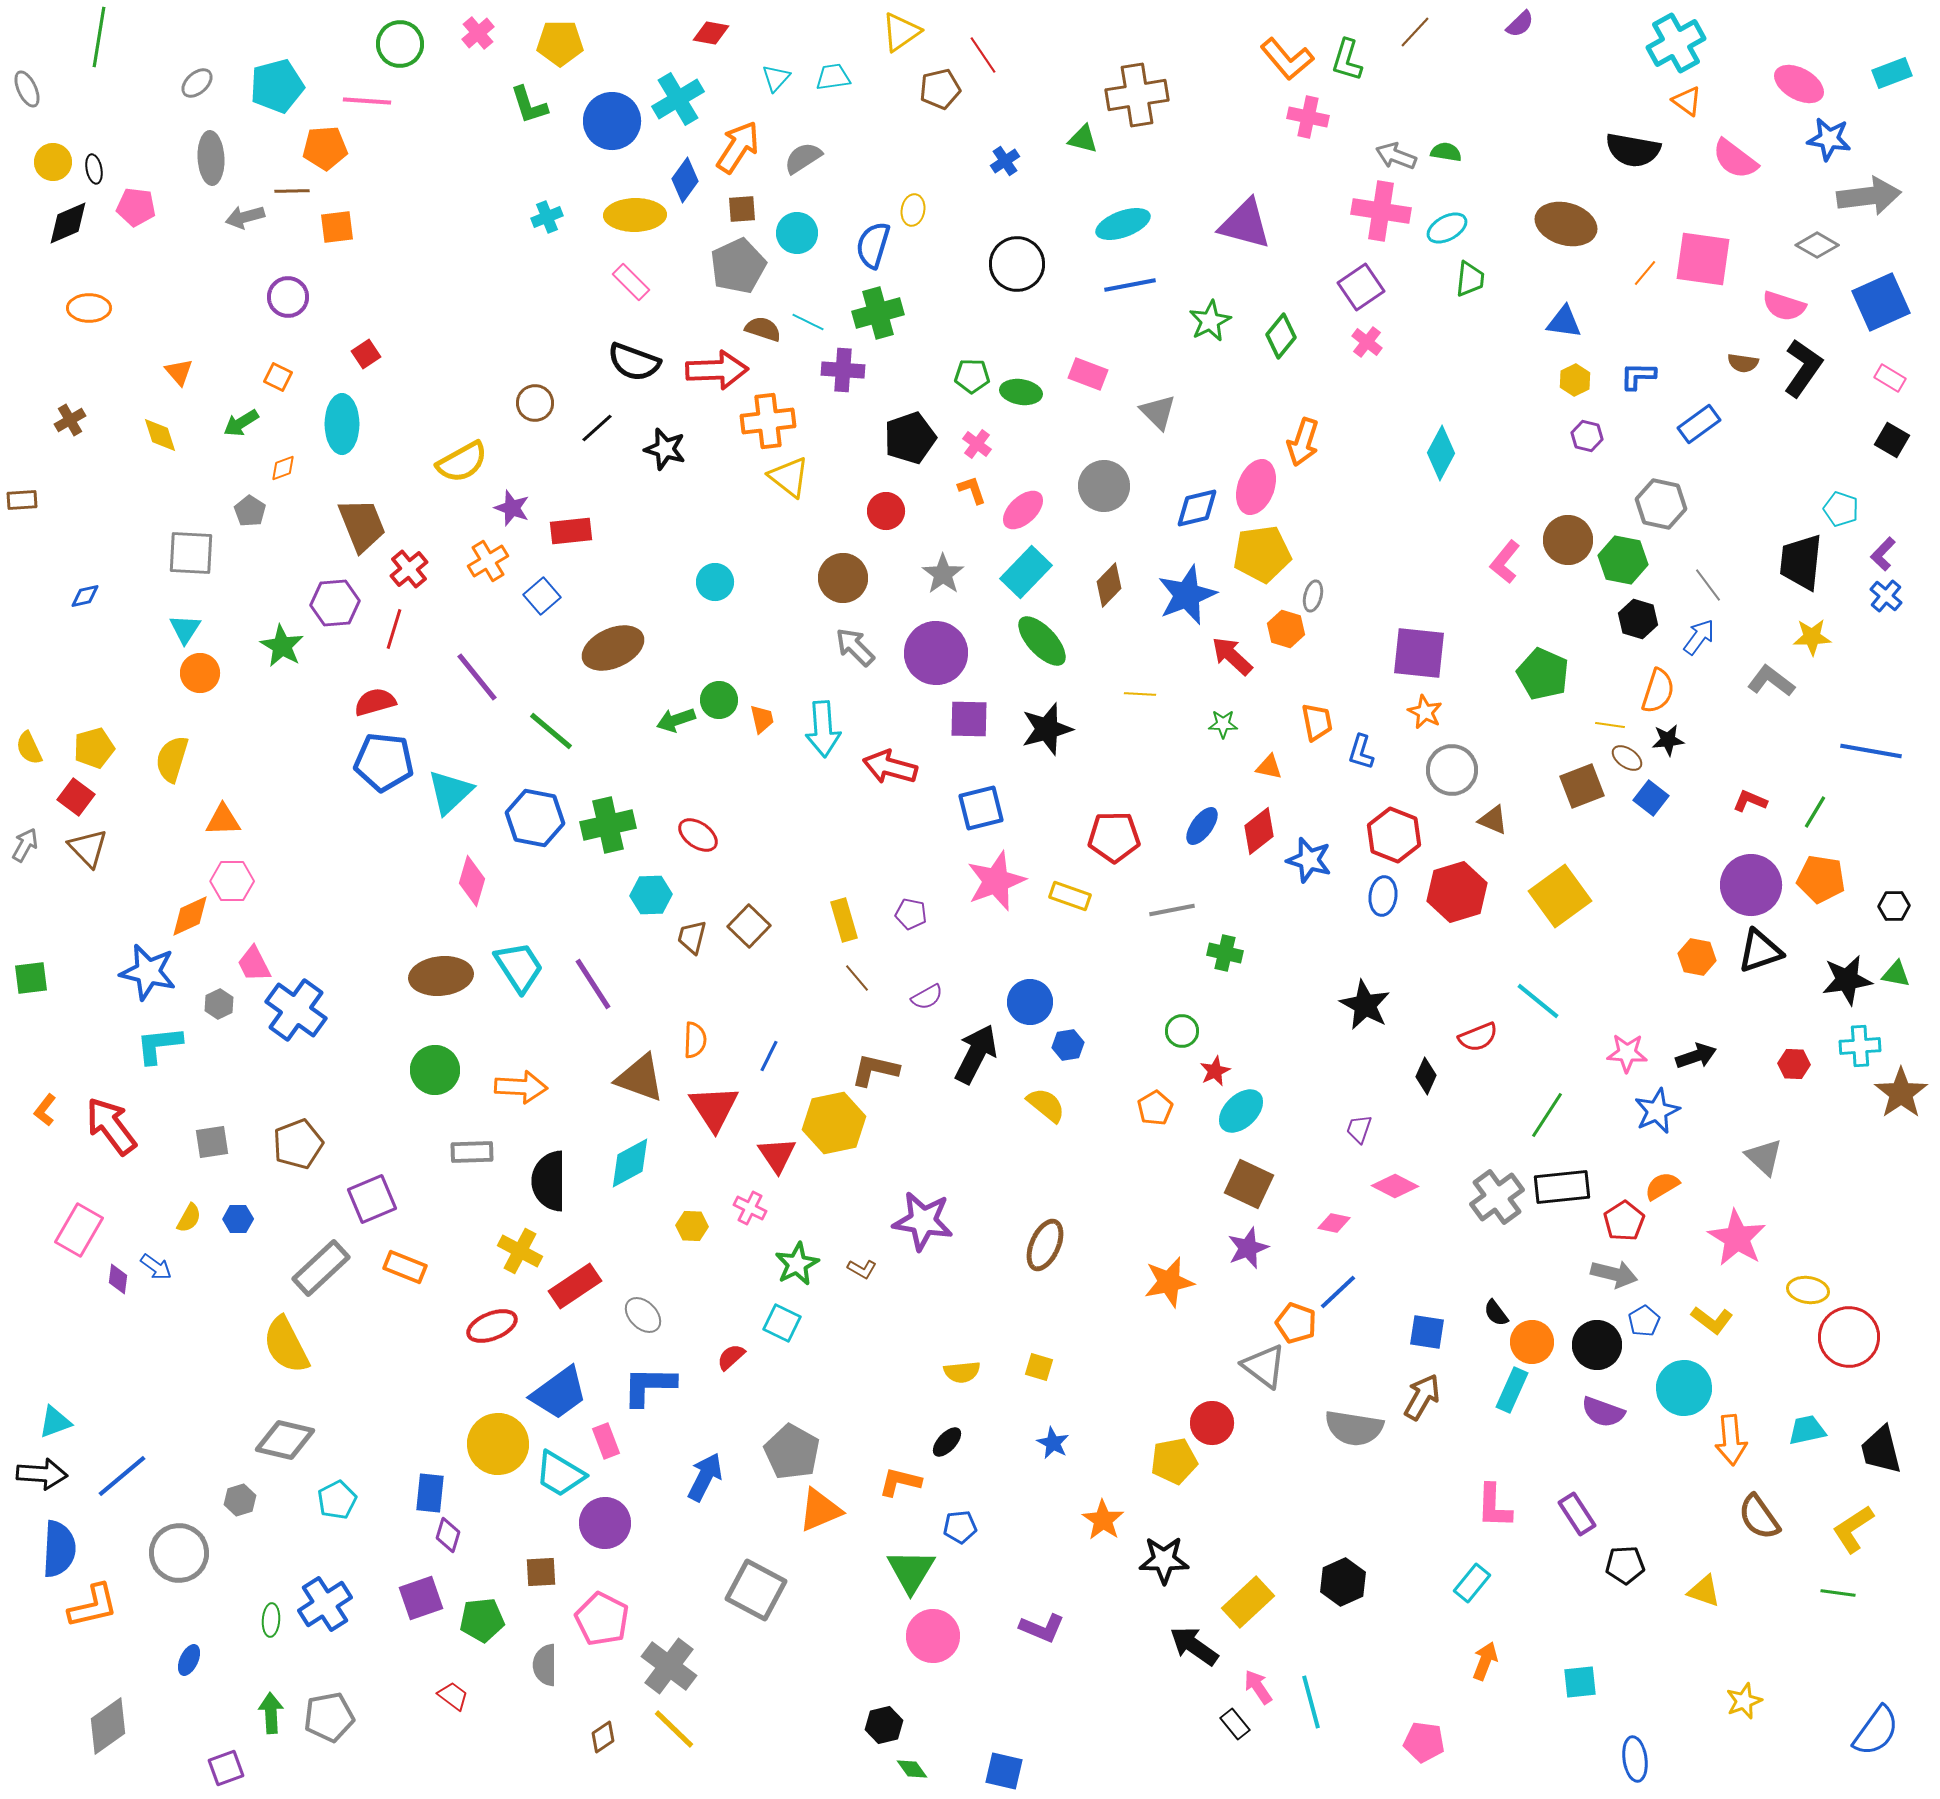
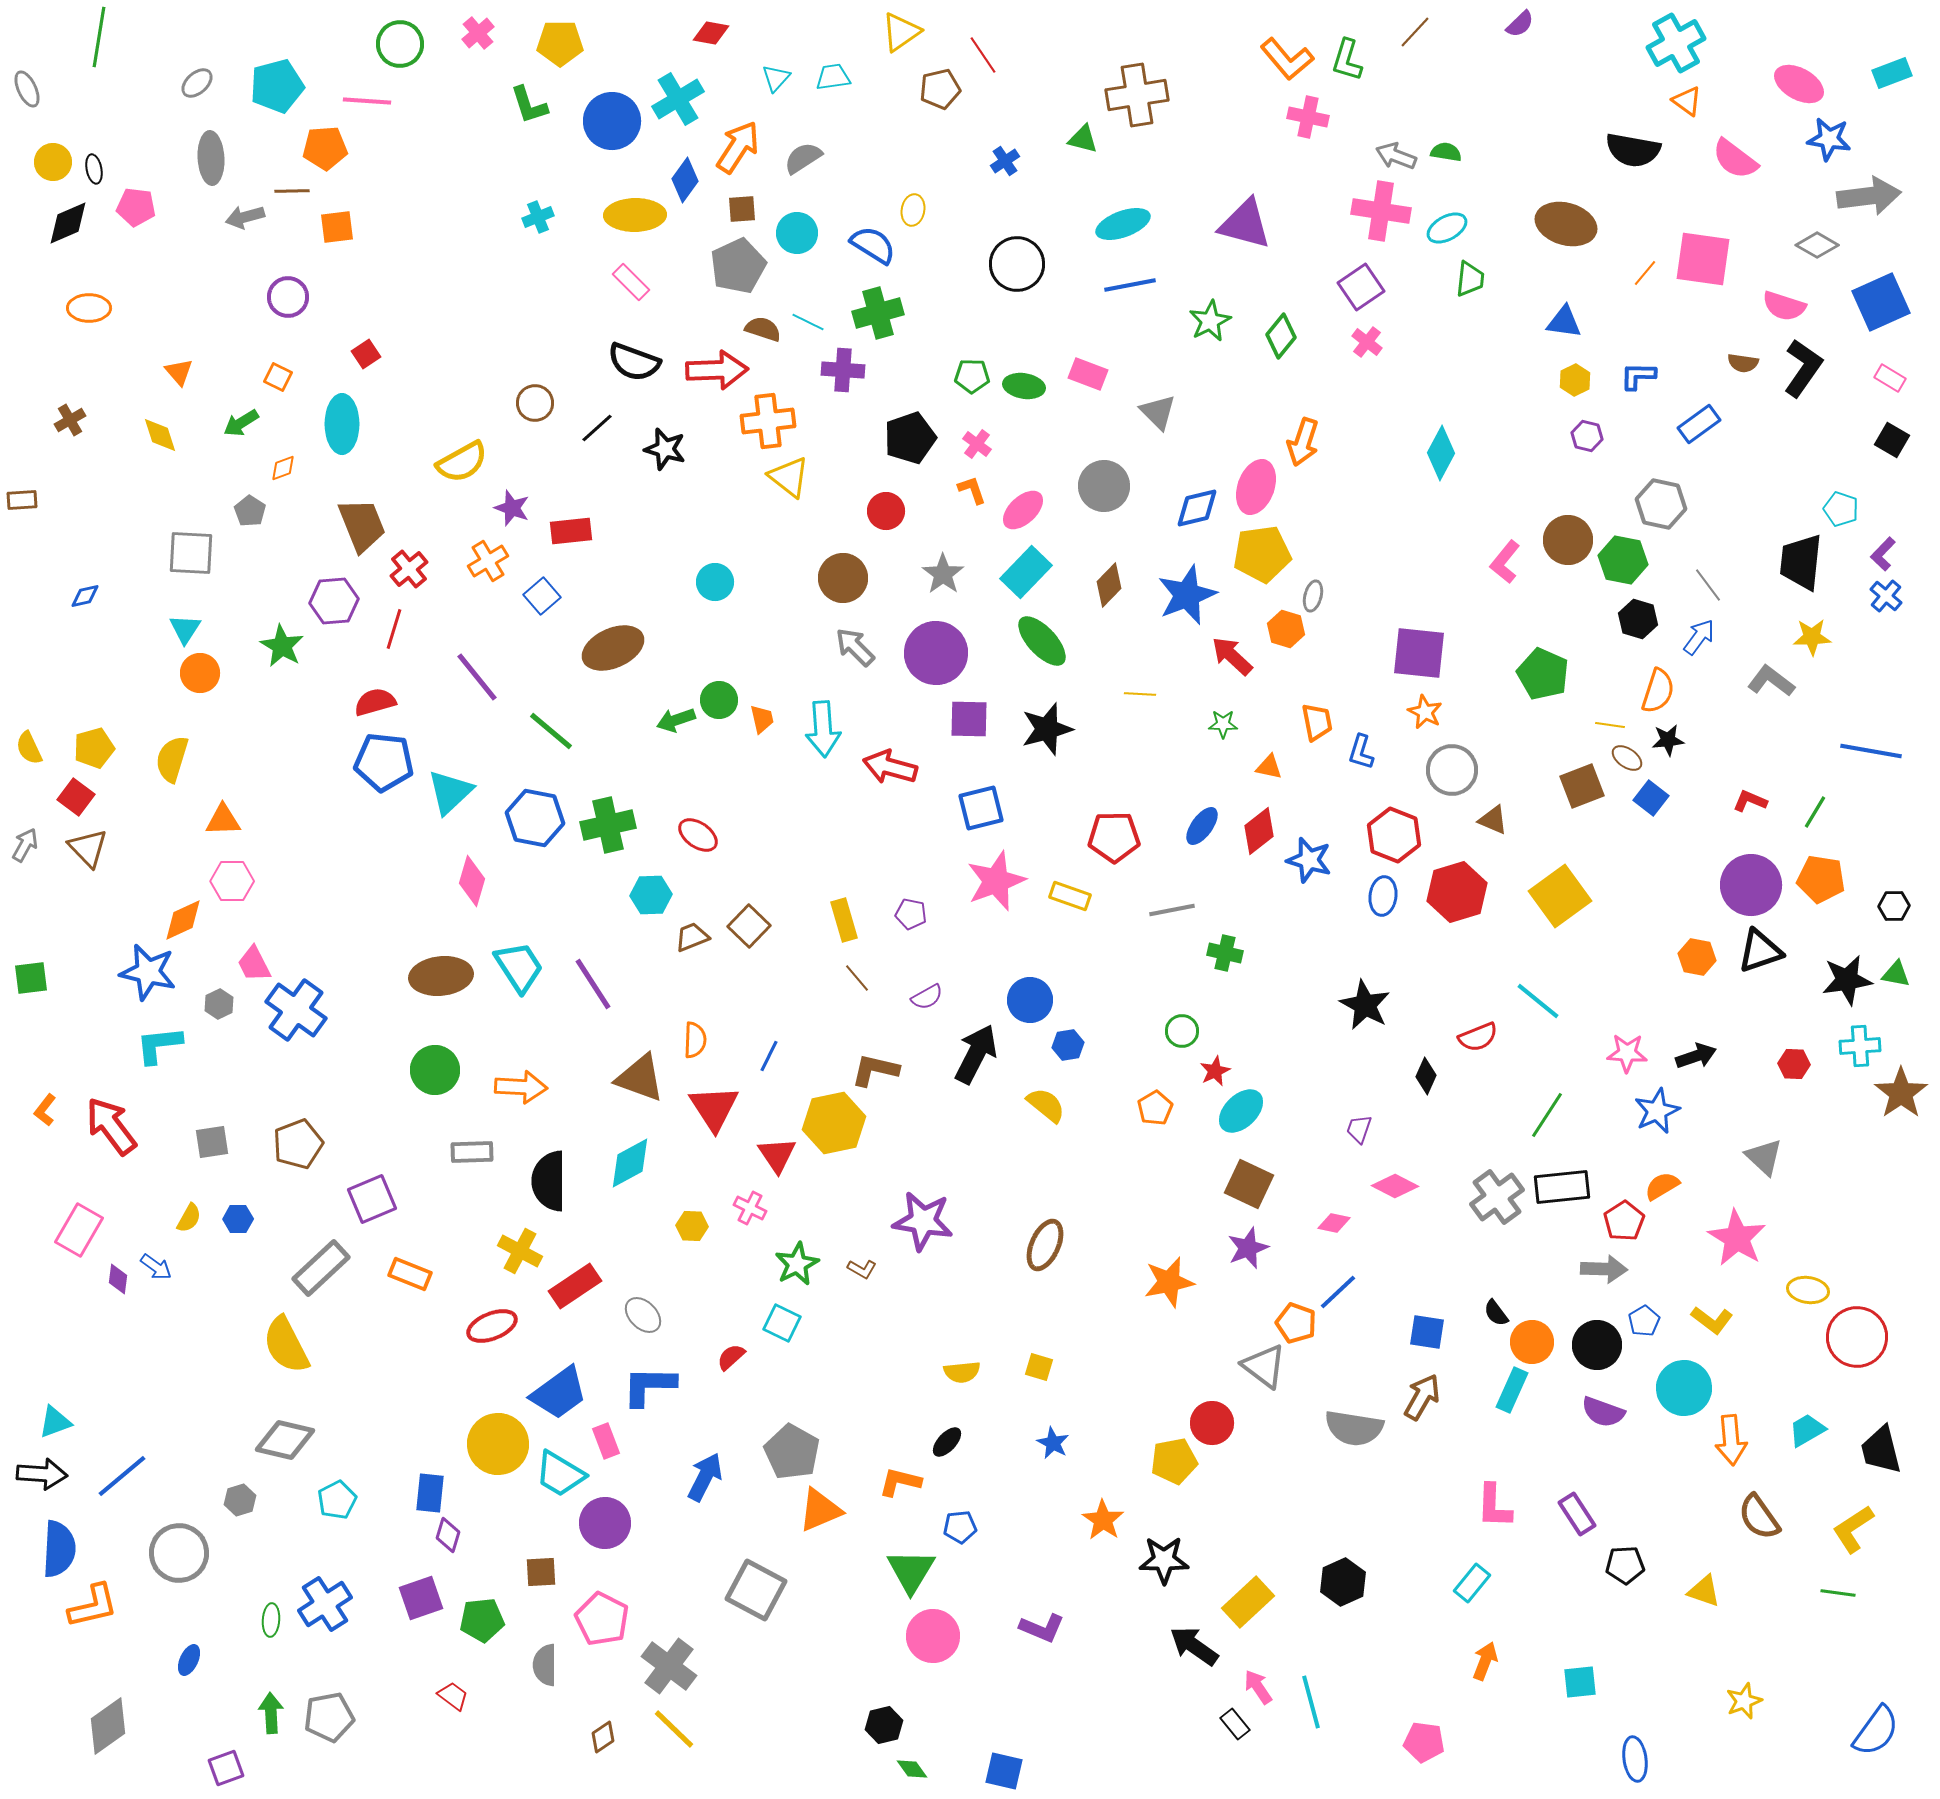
cyan cross at (547, 217): moved 9 px left
blue semicircle at (873, 245): rotated 105 degrees clockwise
green ellipse at (1021, 392): moved 3 px right, 6 px up
purple hexagon at (335, 603): moved 1 px left, 2 px up
orange diamond at (190, 916): moved 7 px left, 4 px down
brown trapezoid at (692, 937): rotated 54 degrees clockwise
blue circle at (1030, 1002): moved 2 px up
orange rectangle at (405, 1267): moved 5 px right, 7 px down
gray arrow at (1614, 1274): moved 10 px left, 5 px up; rotated 12 degrees counterclockwise
red circle at (1849, 1337): moved 8 px right
cyan trapezoid at (1807, 1430): rotated 18 degrees counterclockwise
